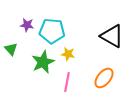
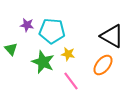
green star: rotated 25 degrees counterclockwise
orange ellipse: moved 1 px left, 13 px up
pink line: moved 4 px right, 1 px up; rotated 48 degrees counterclockwise
